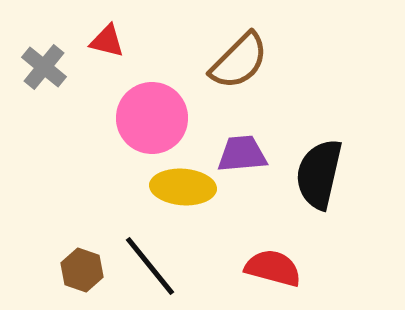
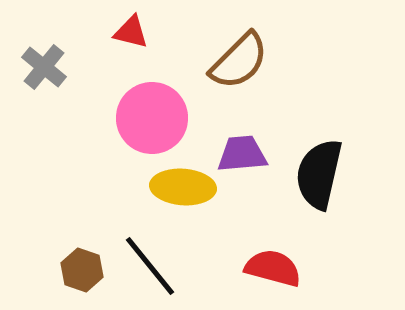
red triangle: moved 24 px right, 9 px up
